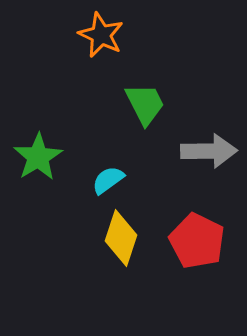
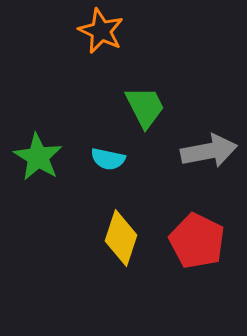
orange star: moved 4 px up
green trapezoid: moved 3 px down
gray arrow: rotated 10 degrees counterclockwise
green star: rotated 9 degrees counterclockwise
cyan semicircle: moved 21 px up; rotated 132 degrees counterclockwise
